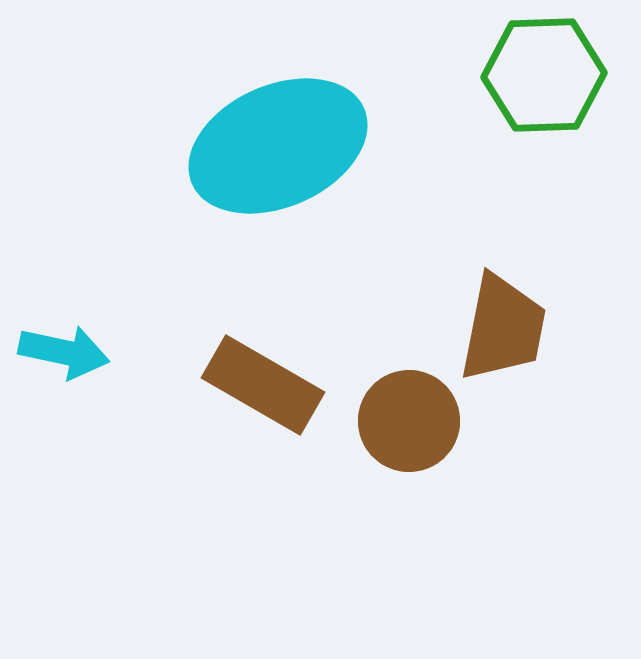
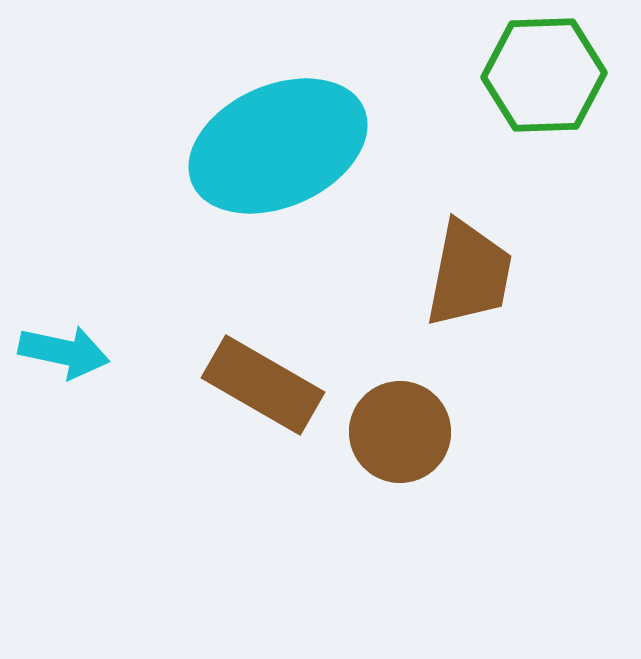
brown trapezoid: moved 34 px left, 54 px up
brown circle: moved 9 px left, 11 px down
